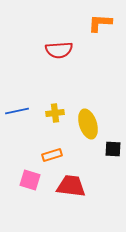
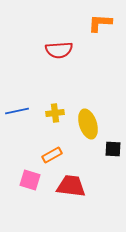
orange rectangle: rotated 12 degrees counterclockwise
